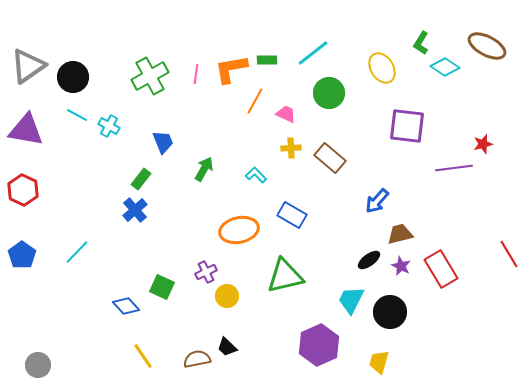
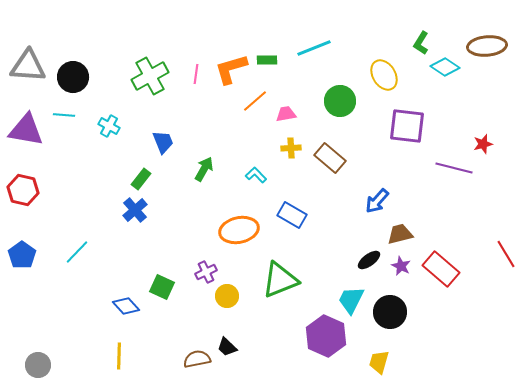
brown ellipse at (487, 46): rotated 33 degrees counterclockwise
cyan line at (313, 53): moved 1 px right, 5 px up; rotated 16 degrees clockwise
gray triangle at (28, 66): rotated 39 degrees clockwise
yellow ellipse at (382, 68): moved 2 px right, 7 px down
orange L-shape at (231, 69): rotated 6 degrees counterclockwise
green circle at (329, 93): moved 11 px right, 8 px down
orange line at (255, 101): rotated 20 degrees clockwise
pink trapezoid at (286, 114): rotated 35 degrees counterclockwise
cyan line at (77, 115): moved 13 px left; rotated 25 degrees counterclockwise
purple line at (454, 168): rotated 21 degrees clockwise
red hexagon at (23, 190): rotated 12 degrees counterclockwise
red line at (509, 254): moved 3 px left
red rectangle at (441, 269): rotated 18 degrees counterclockwise
green triangle at (285, 276): moved 5 px left, 4 px down; rotated 9 degrees counterclockwise
purple hexagon at (319, 345): moved 7 px right, 9 px up; rotated 12 degrees counterclockwise
yellow line at (143, 356): moved 24 px left; rotated 36 degrees clockwise
